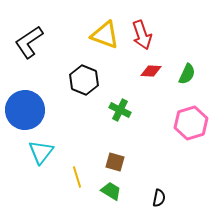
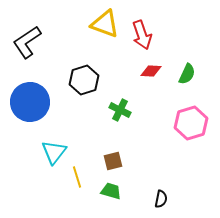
yellow triangle: moved 11 px up
black L-shape: moved 2 px left
black hexagon: rotated 20 degrees clockwise
blue circle: moved 5 px right, 8 px up
cyan triangle: moved 13 px right
brown square: moved 2 px left, 1 px up; rotated 30 degrees counterclockwise
green trapezoid: rotated 15 degrees counterclockwise
black semicircle: moved 2 px right, 1 px down
